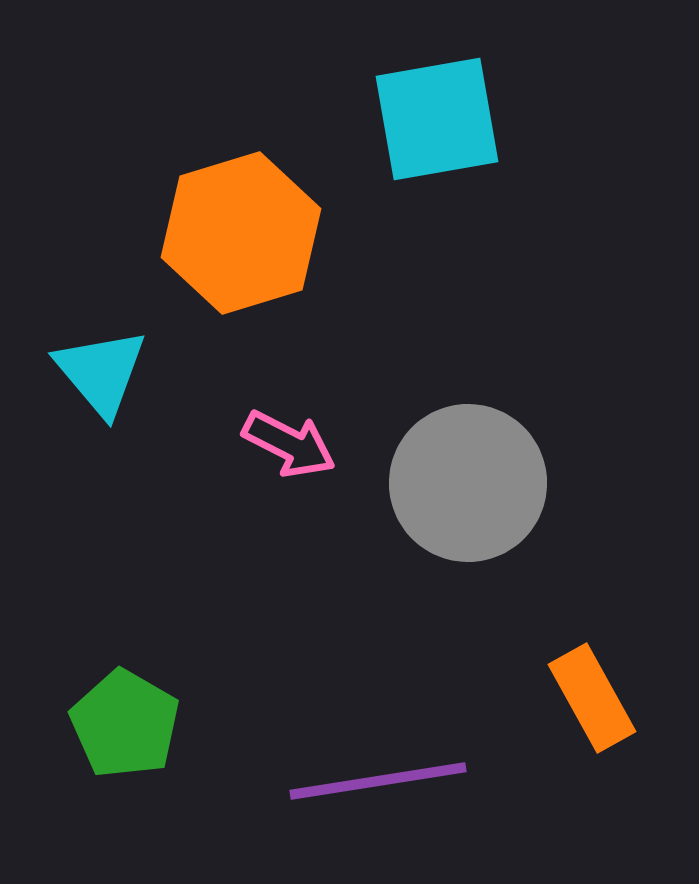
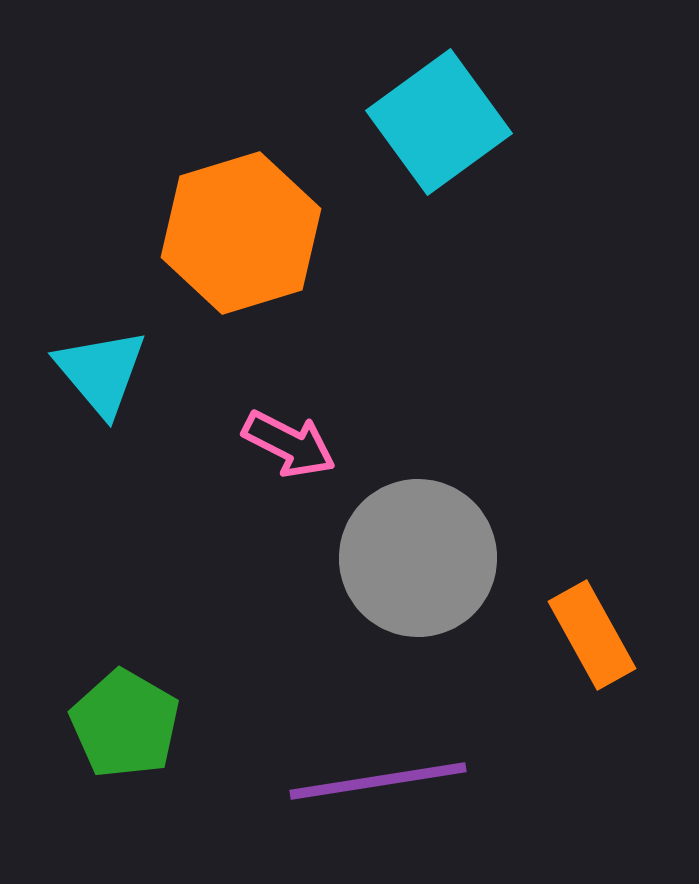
cyan square: moved 2 px right, 3 px down; rotated 26 degrees counterclockwise
gray circle: moved 50 px left, 75 px down
orange rectangle: moved 63 px up
